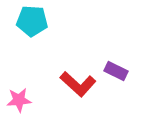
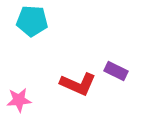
red L-shape: rotated 18 degrees counterclockwise
